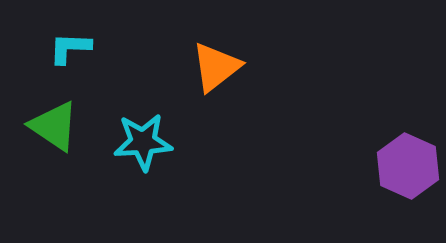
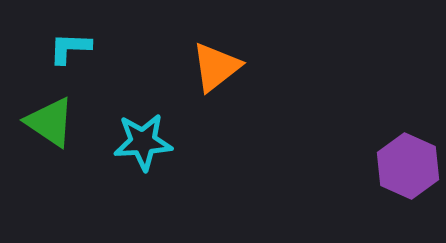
green triangle: moved 4 px left, 4 px up
